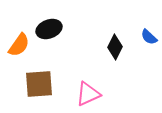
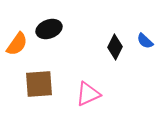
blue semicircle: moved 4 px left, 4 px down
orange semicircle: moved 2 px left, 1 px up
